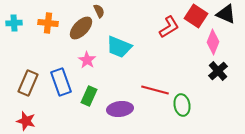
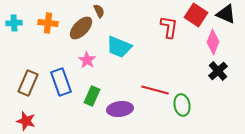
red square: moved 1 px up
red L-shape: rotated 50 degrees counterclockwise
green rectangle: moved 3 px right
